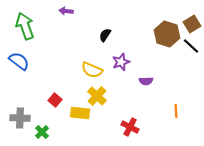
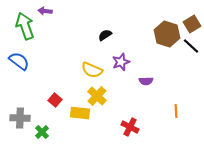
purple arrow: moved 21 px left
black semicircle: rotated 24 degrees clockwise
